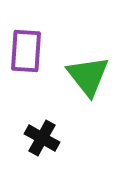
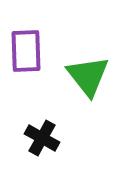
purple rectangle: rotated 6 degrees counterclockwise
